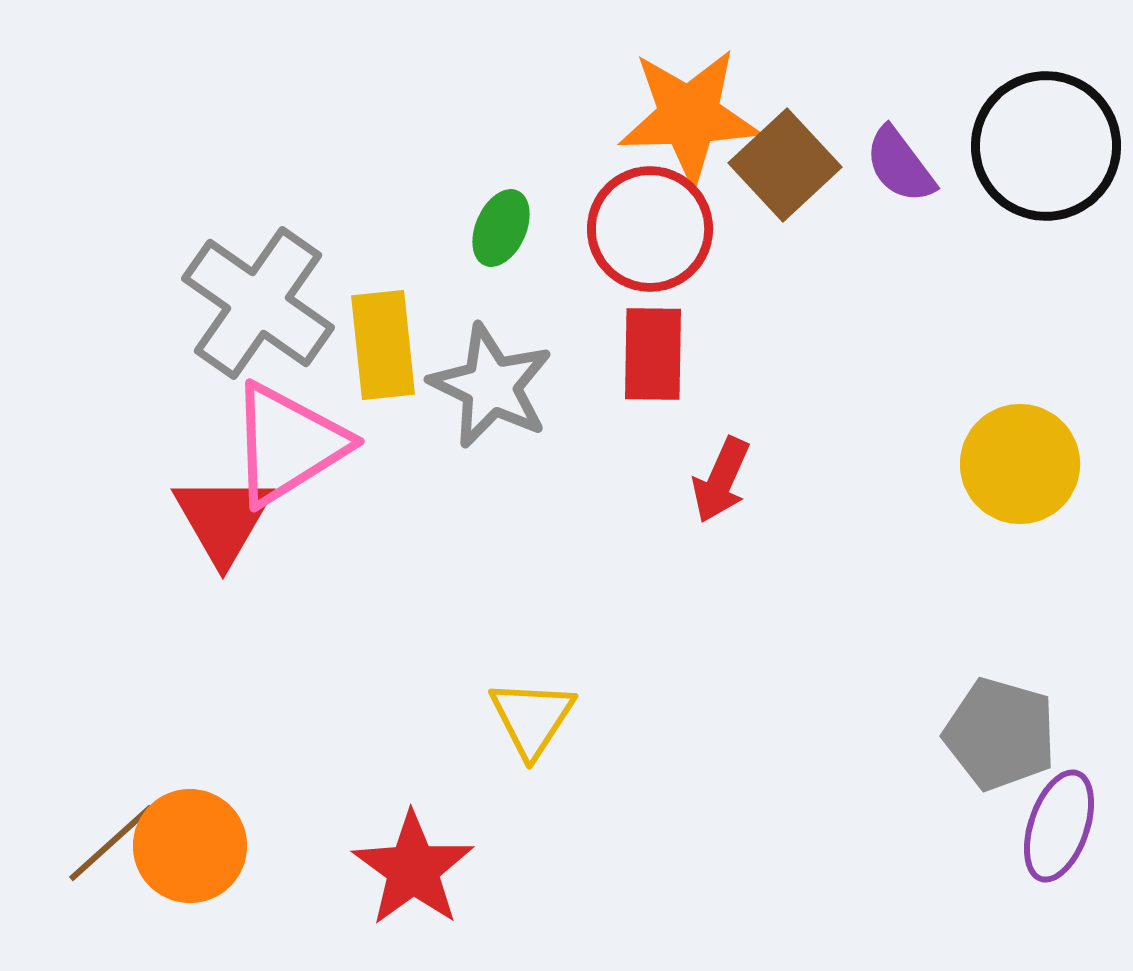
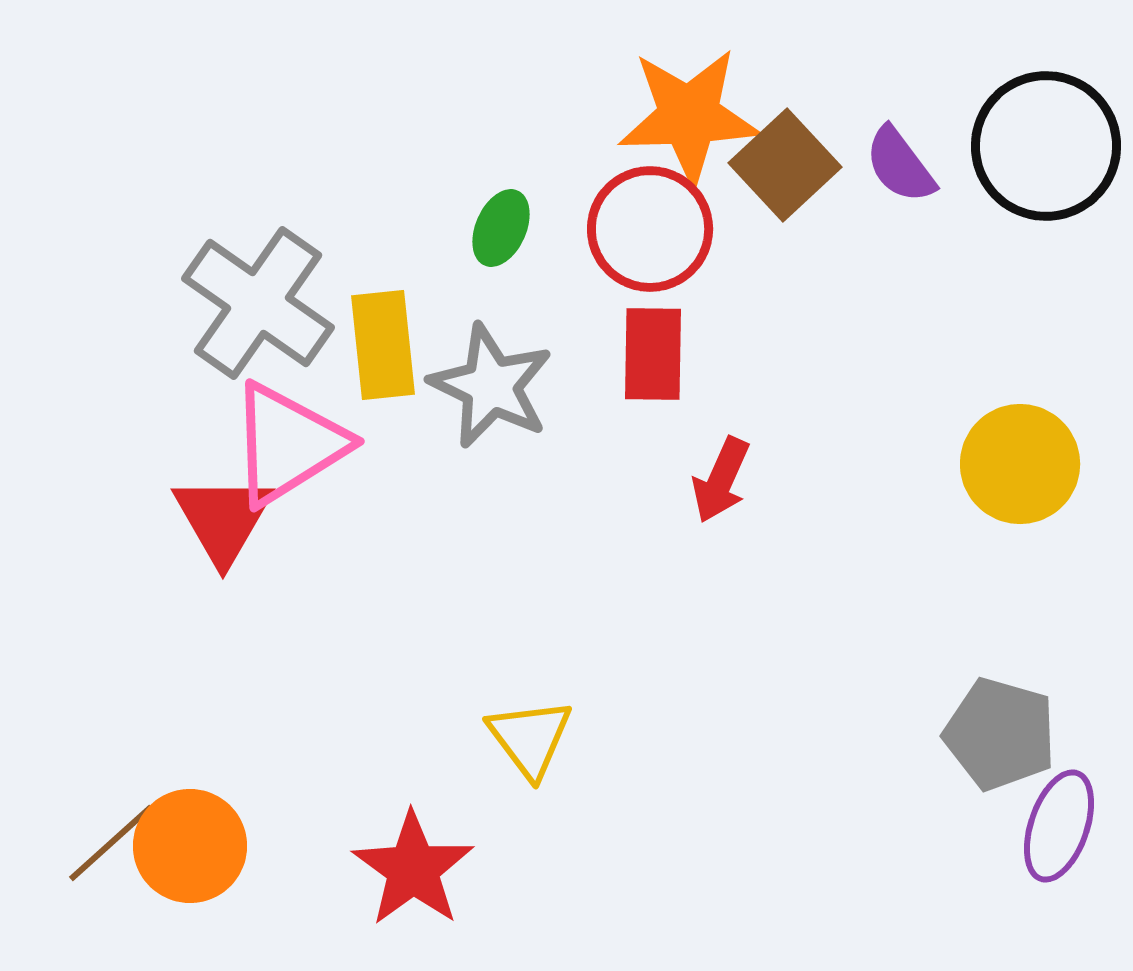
yellow triangle: moved 2 px left, 20 px down; rotated 10 degrees counterclockwise
